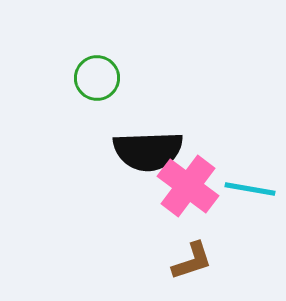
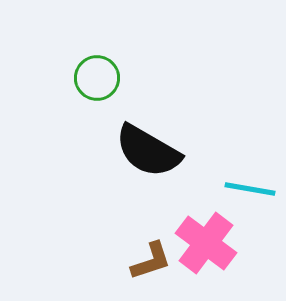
black semicircle: rotated 32 degrees clockwise
pink cross: moved 18 px right, 57 px down
brown L-shape: moved 41 px left
